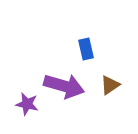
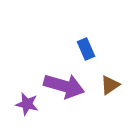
blue rectangle: rotated 10 degrees counterclockwise
